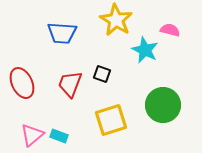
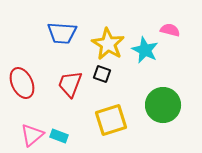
yellow star: moved 8 px left, 24 px down
